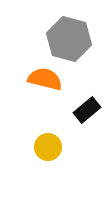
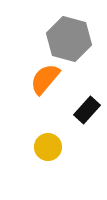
orange semicircle: rotated 64 degrees counterclockwise
black rectangle: rotated 8 degrees counterclockwise
